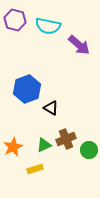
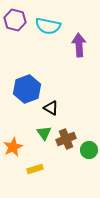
purple arrow: rotated 135 degrees counterclockwise
green triangle: moved 12 px up; rotated 42 degrees counterclockwise
